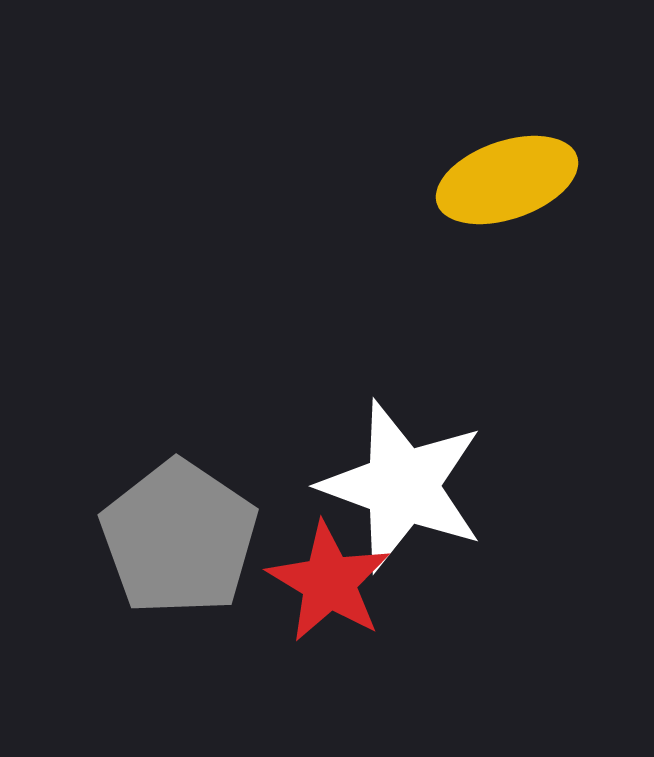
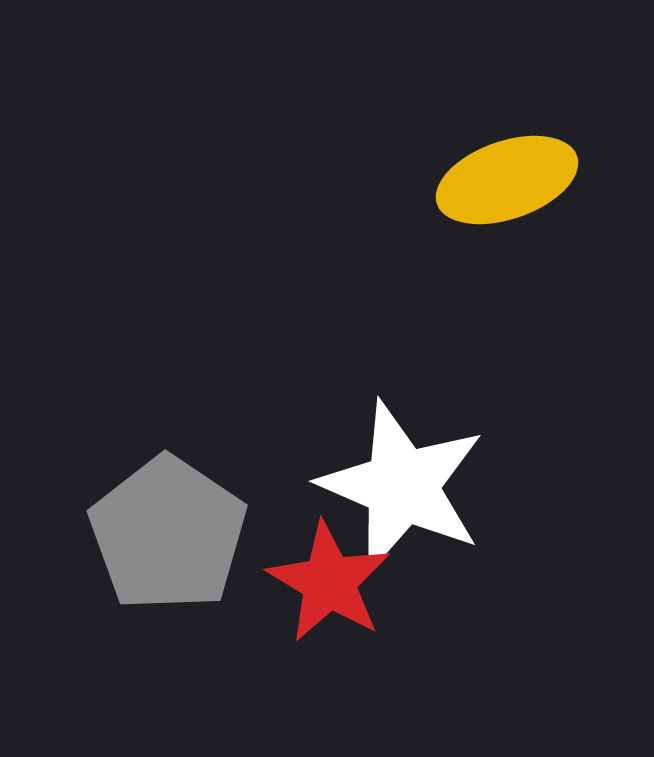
white star: rotated 3 degrees clockwise
gray pentagon: moved 11 px left, 4 px up
